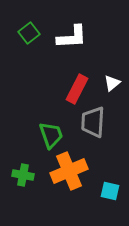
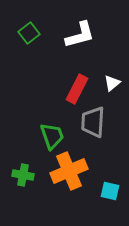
white L-shape: moved 8 px right, 2 px up; rotated 12 degrees counterclockwise
green trapezoid: moved 1 px right, 1 px down
